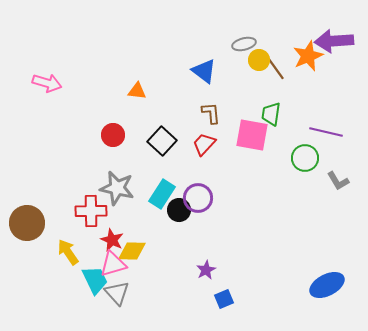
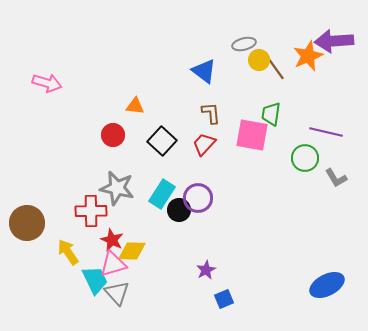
orange triangle: moved 2 px left, 15 px down
gray L-shape: moved 2 px left, 3 px up
